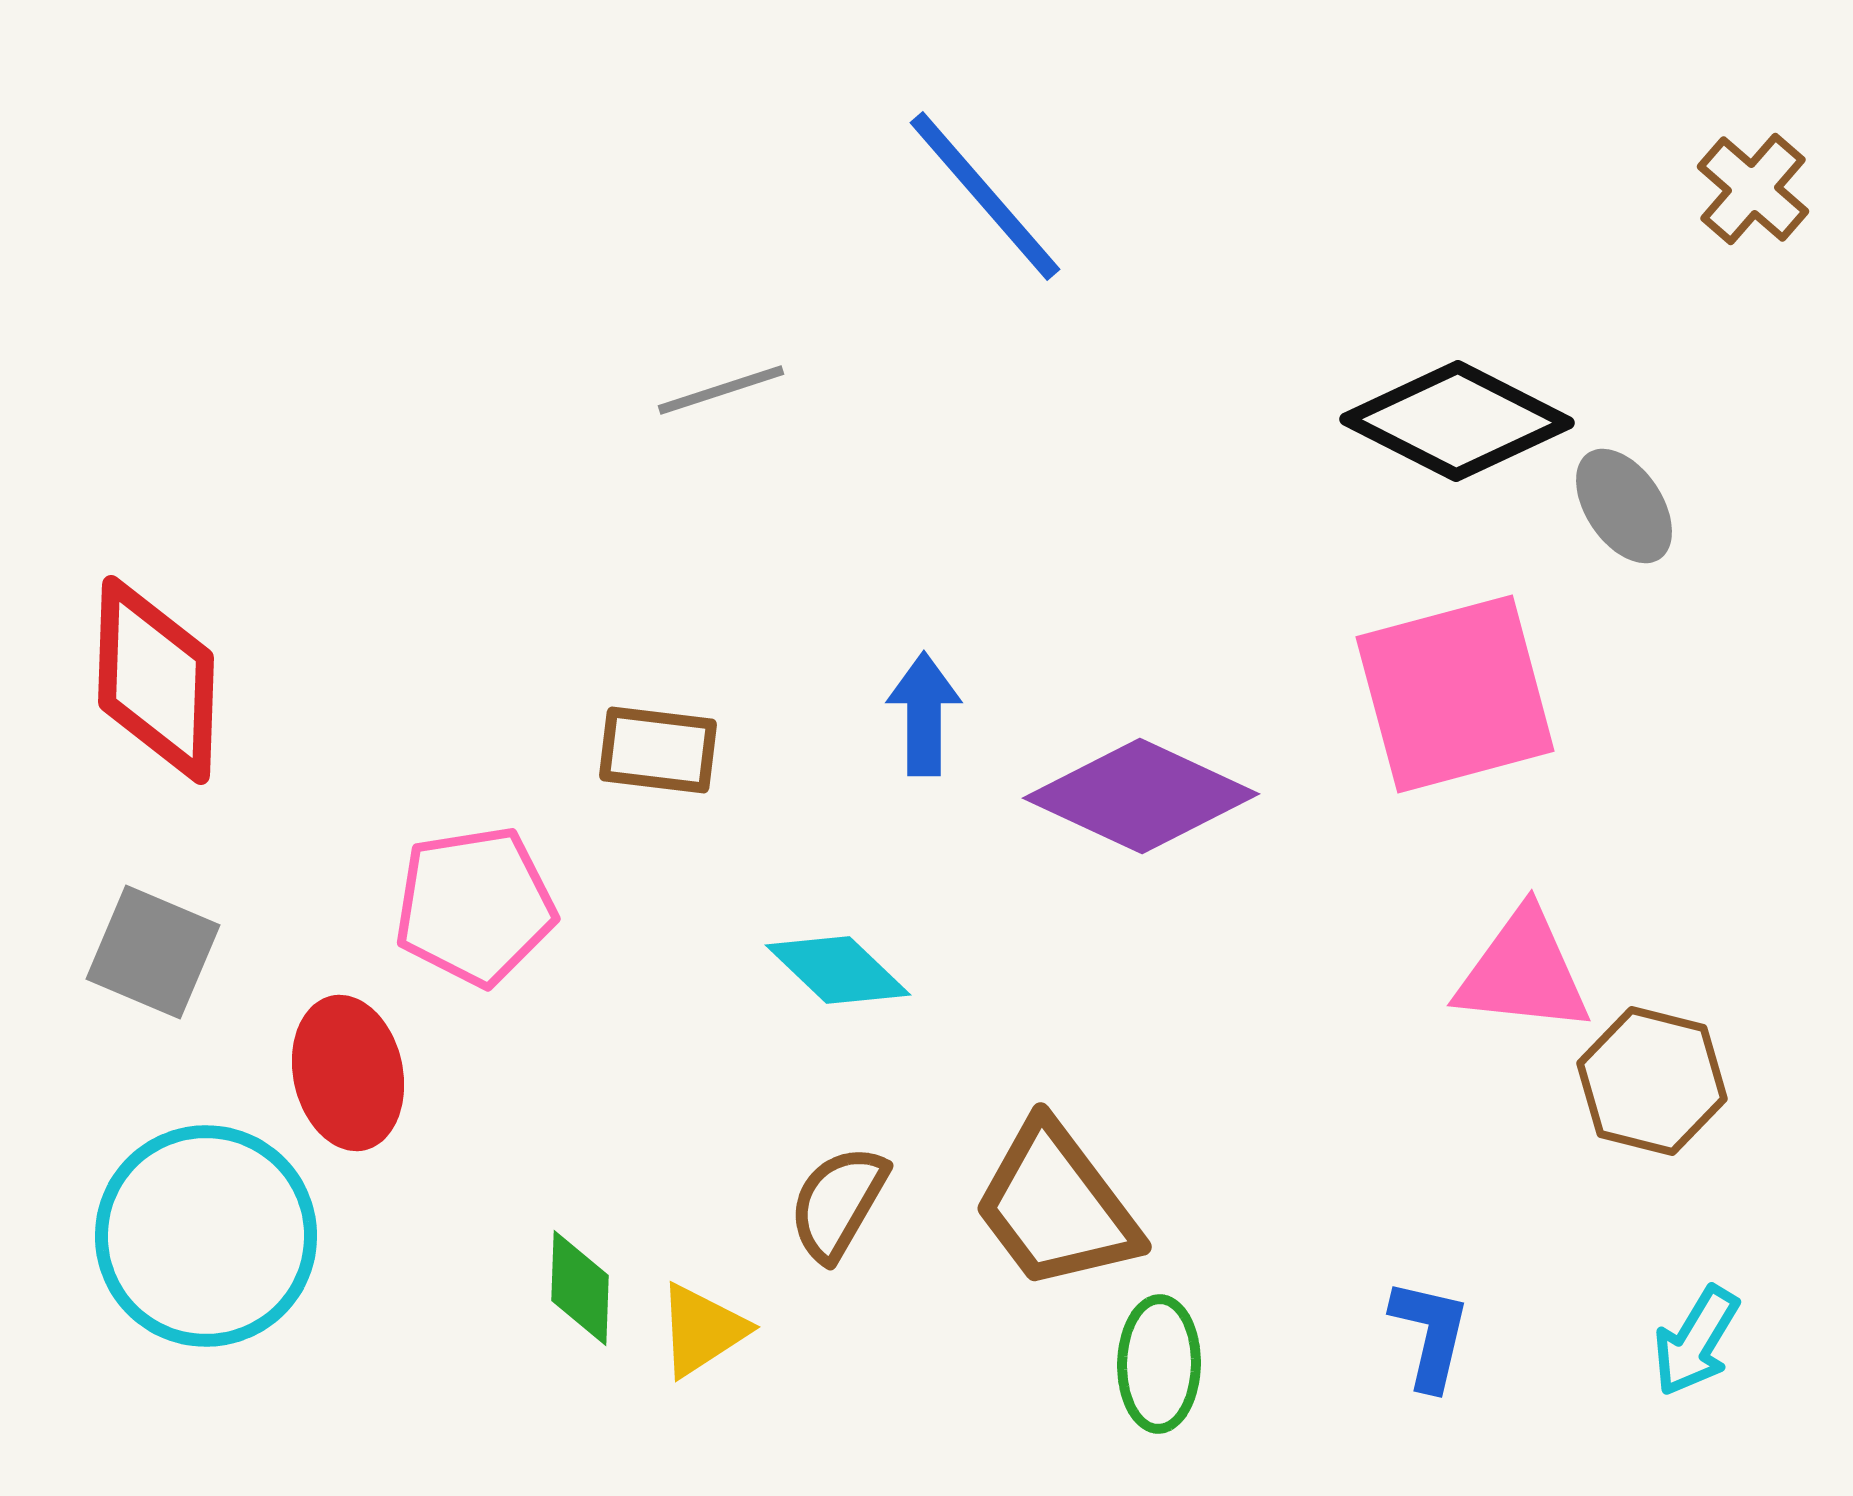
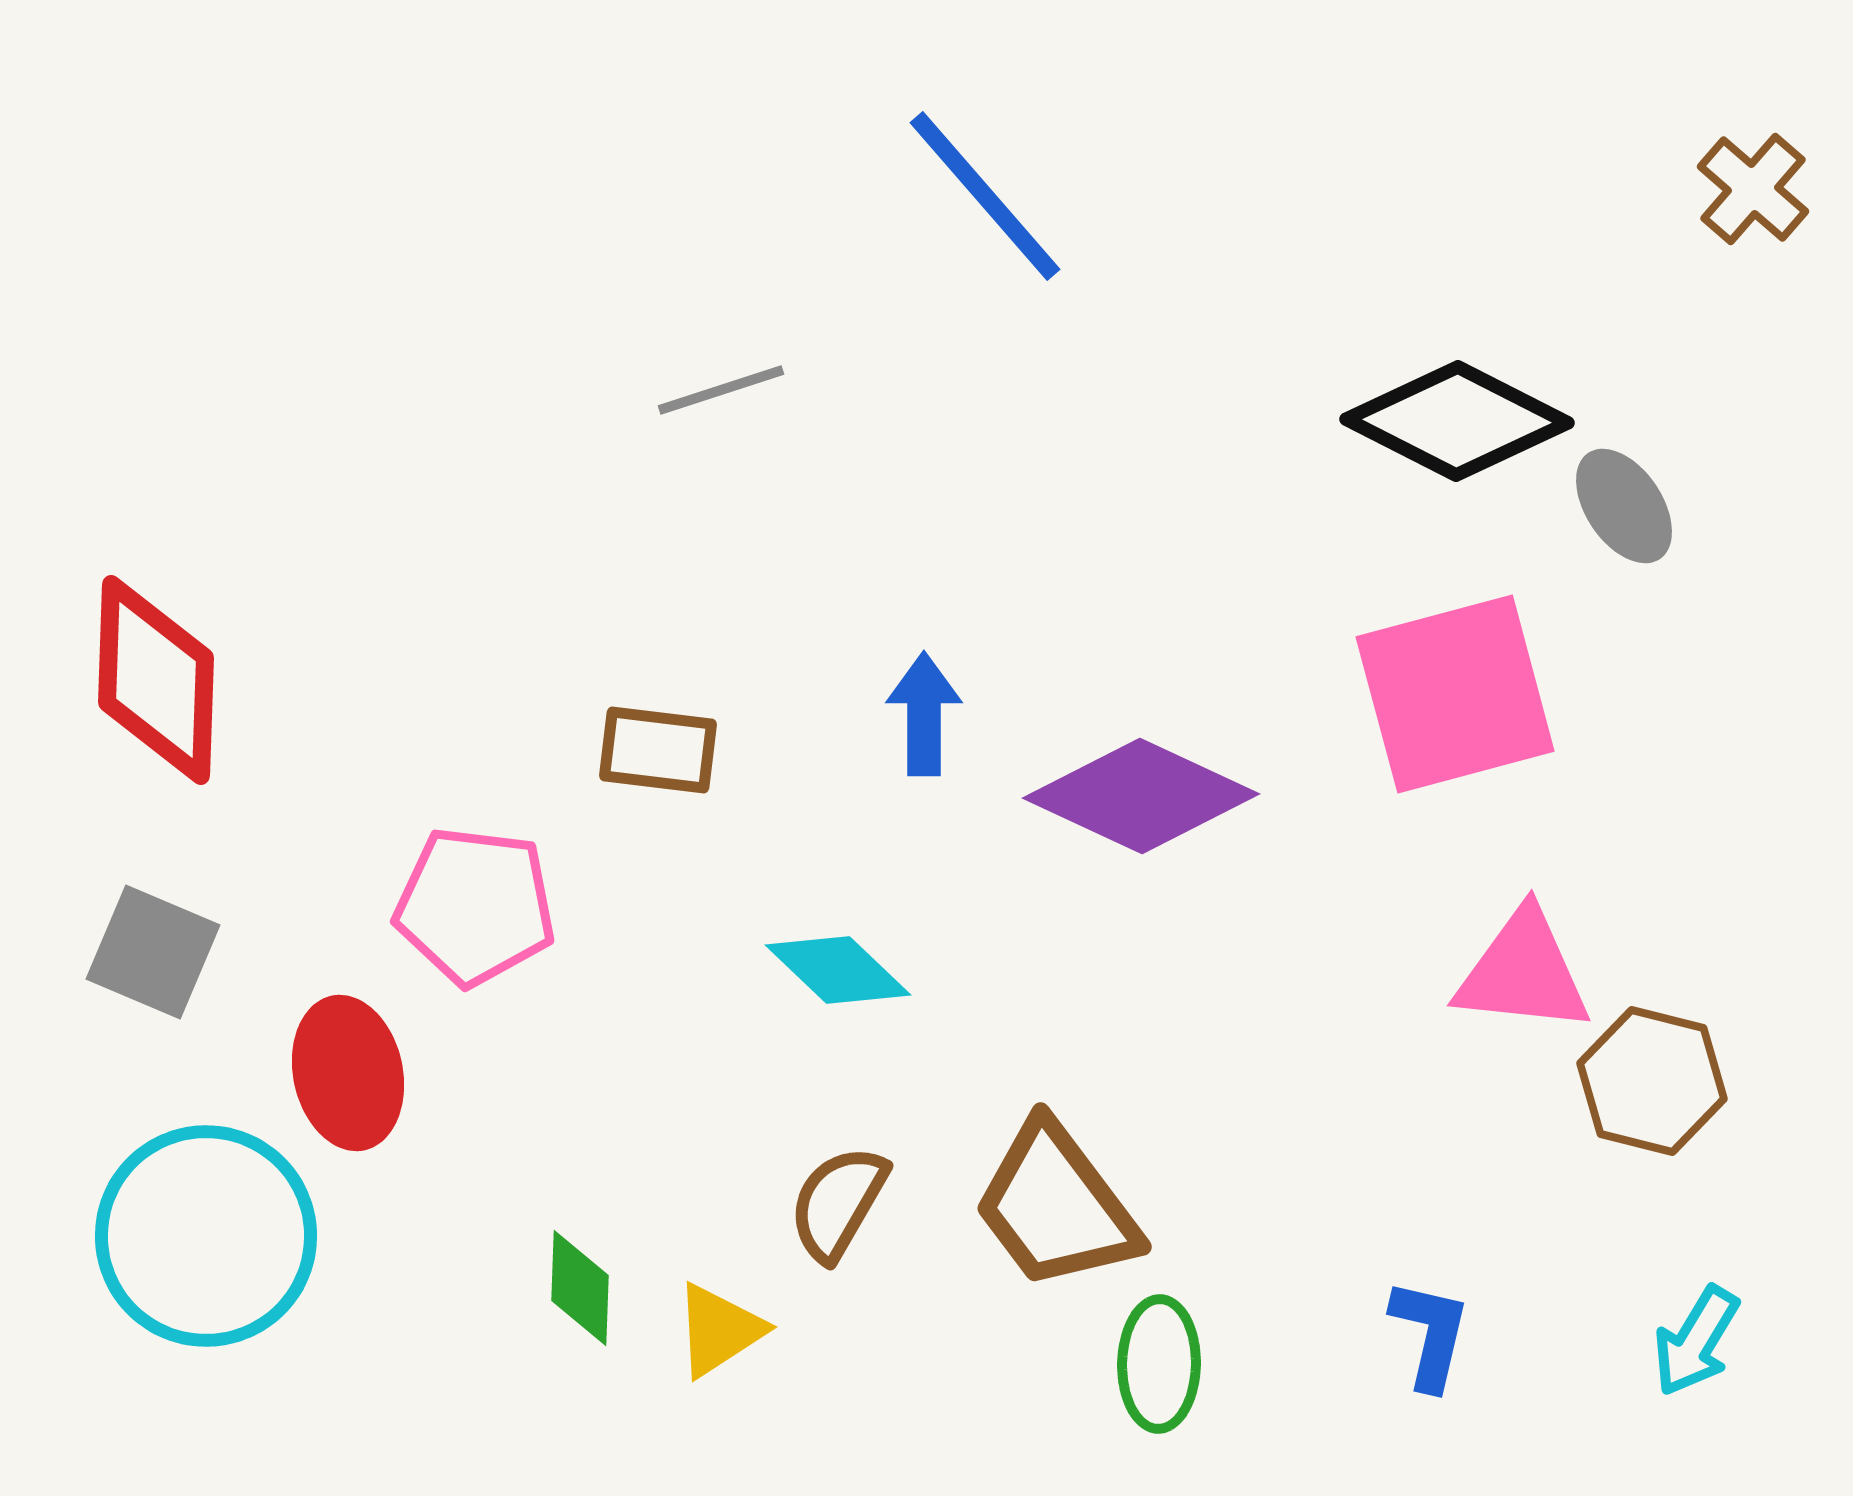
pink pentagon: rotated 16 degrees clockwise
yellow triangle: moved 17 px right
